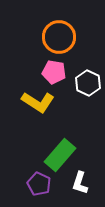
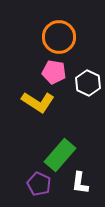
white L-shape: rotated 10 degrees counterclockwise
